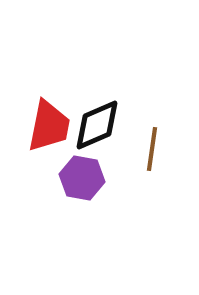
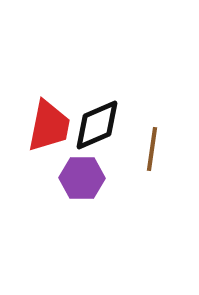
purple hexagon: rotated 9 degrees counterclockwise
